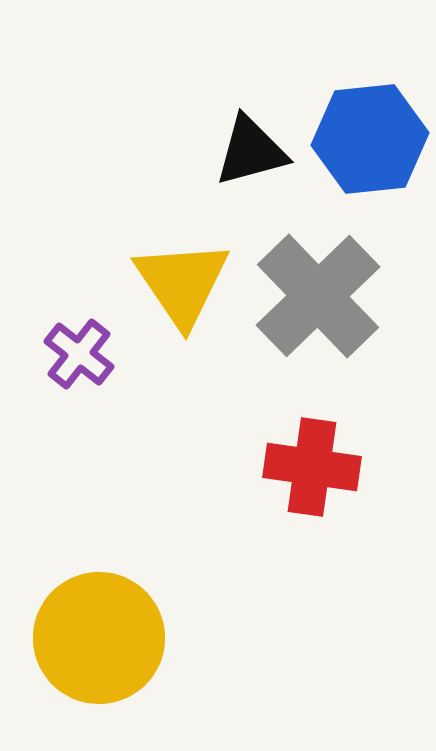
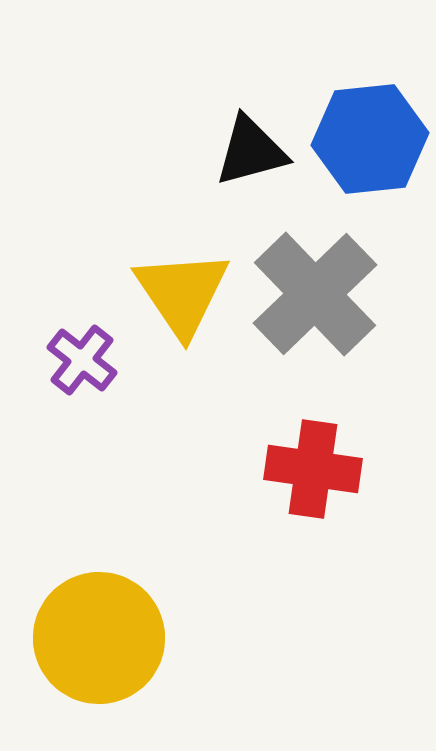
yellow triangle: moved 10 px down
gray cross: moved 3 px left, 2 px up
purple cross: moved 3 px right, 6 px down
red cross: moved 1 px right, 2 px down
